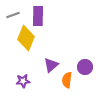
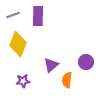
yellow diamond: moved 8 px left, 6 px down
purple circle: moved 1 px right, 5 px up
